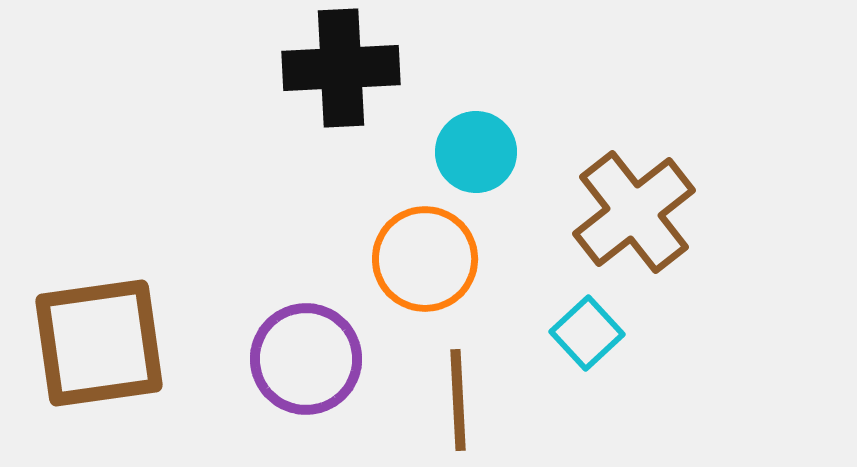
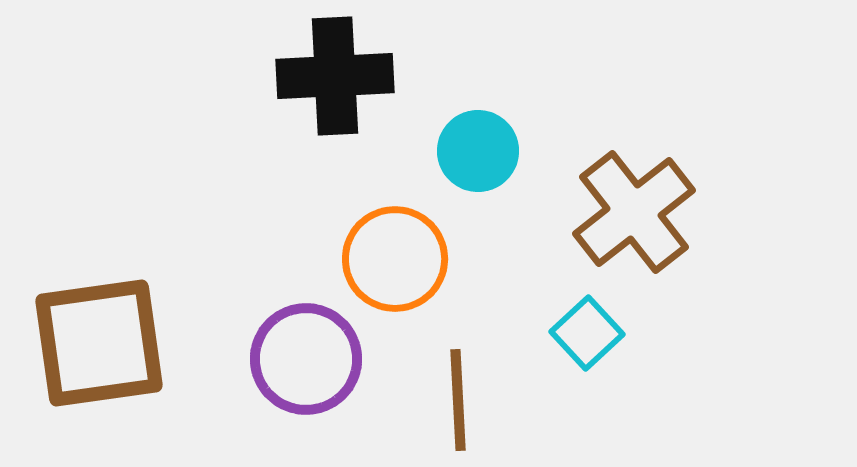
black cross: moved 6 px left, 8 px down
cyan circle: moved 2 px right, 1 px up
orange circle: moved 30 px left
